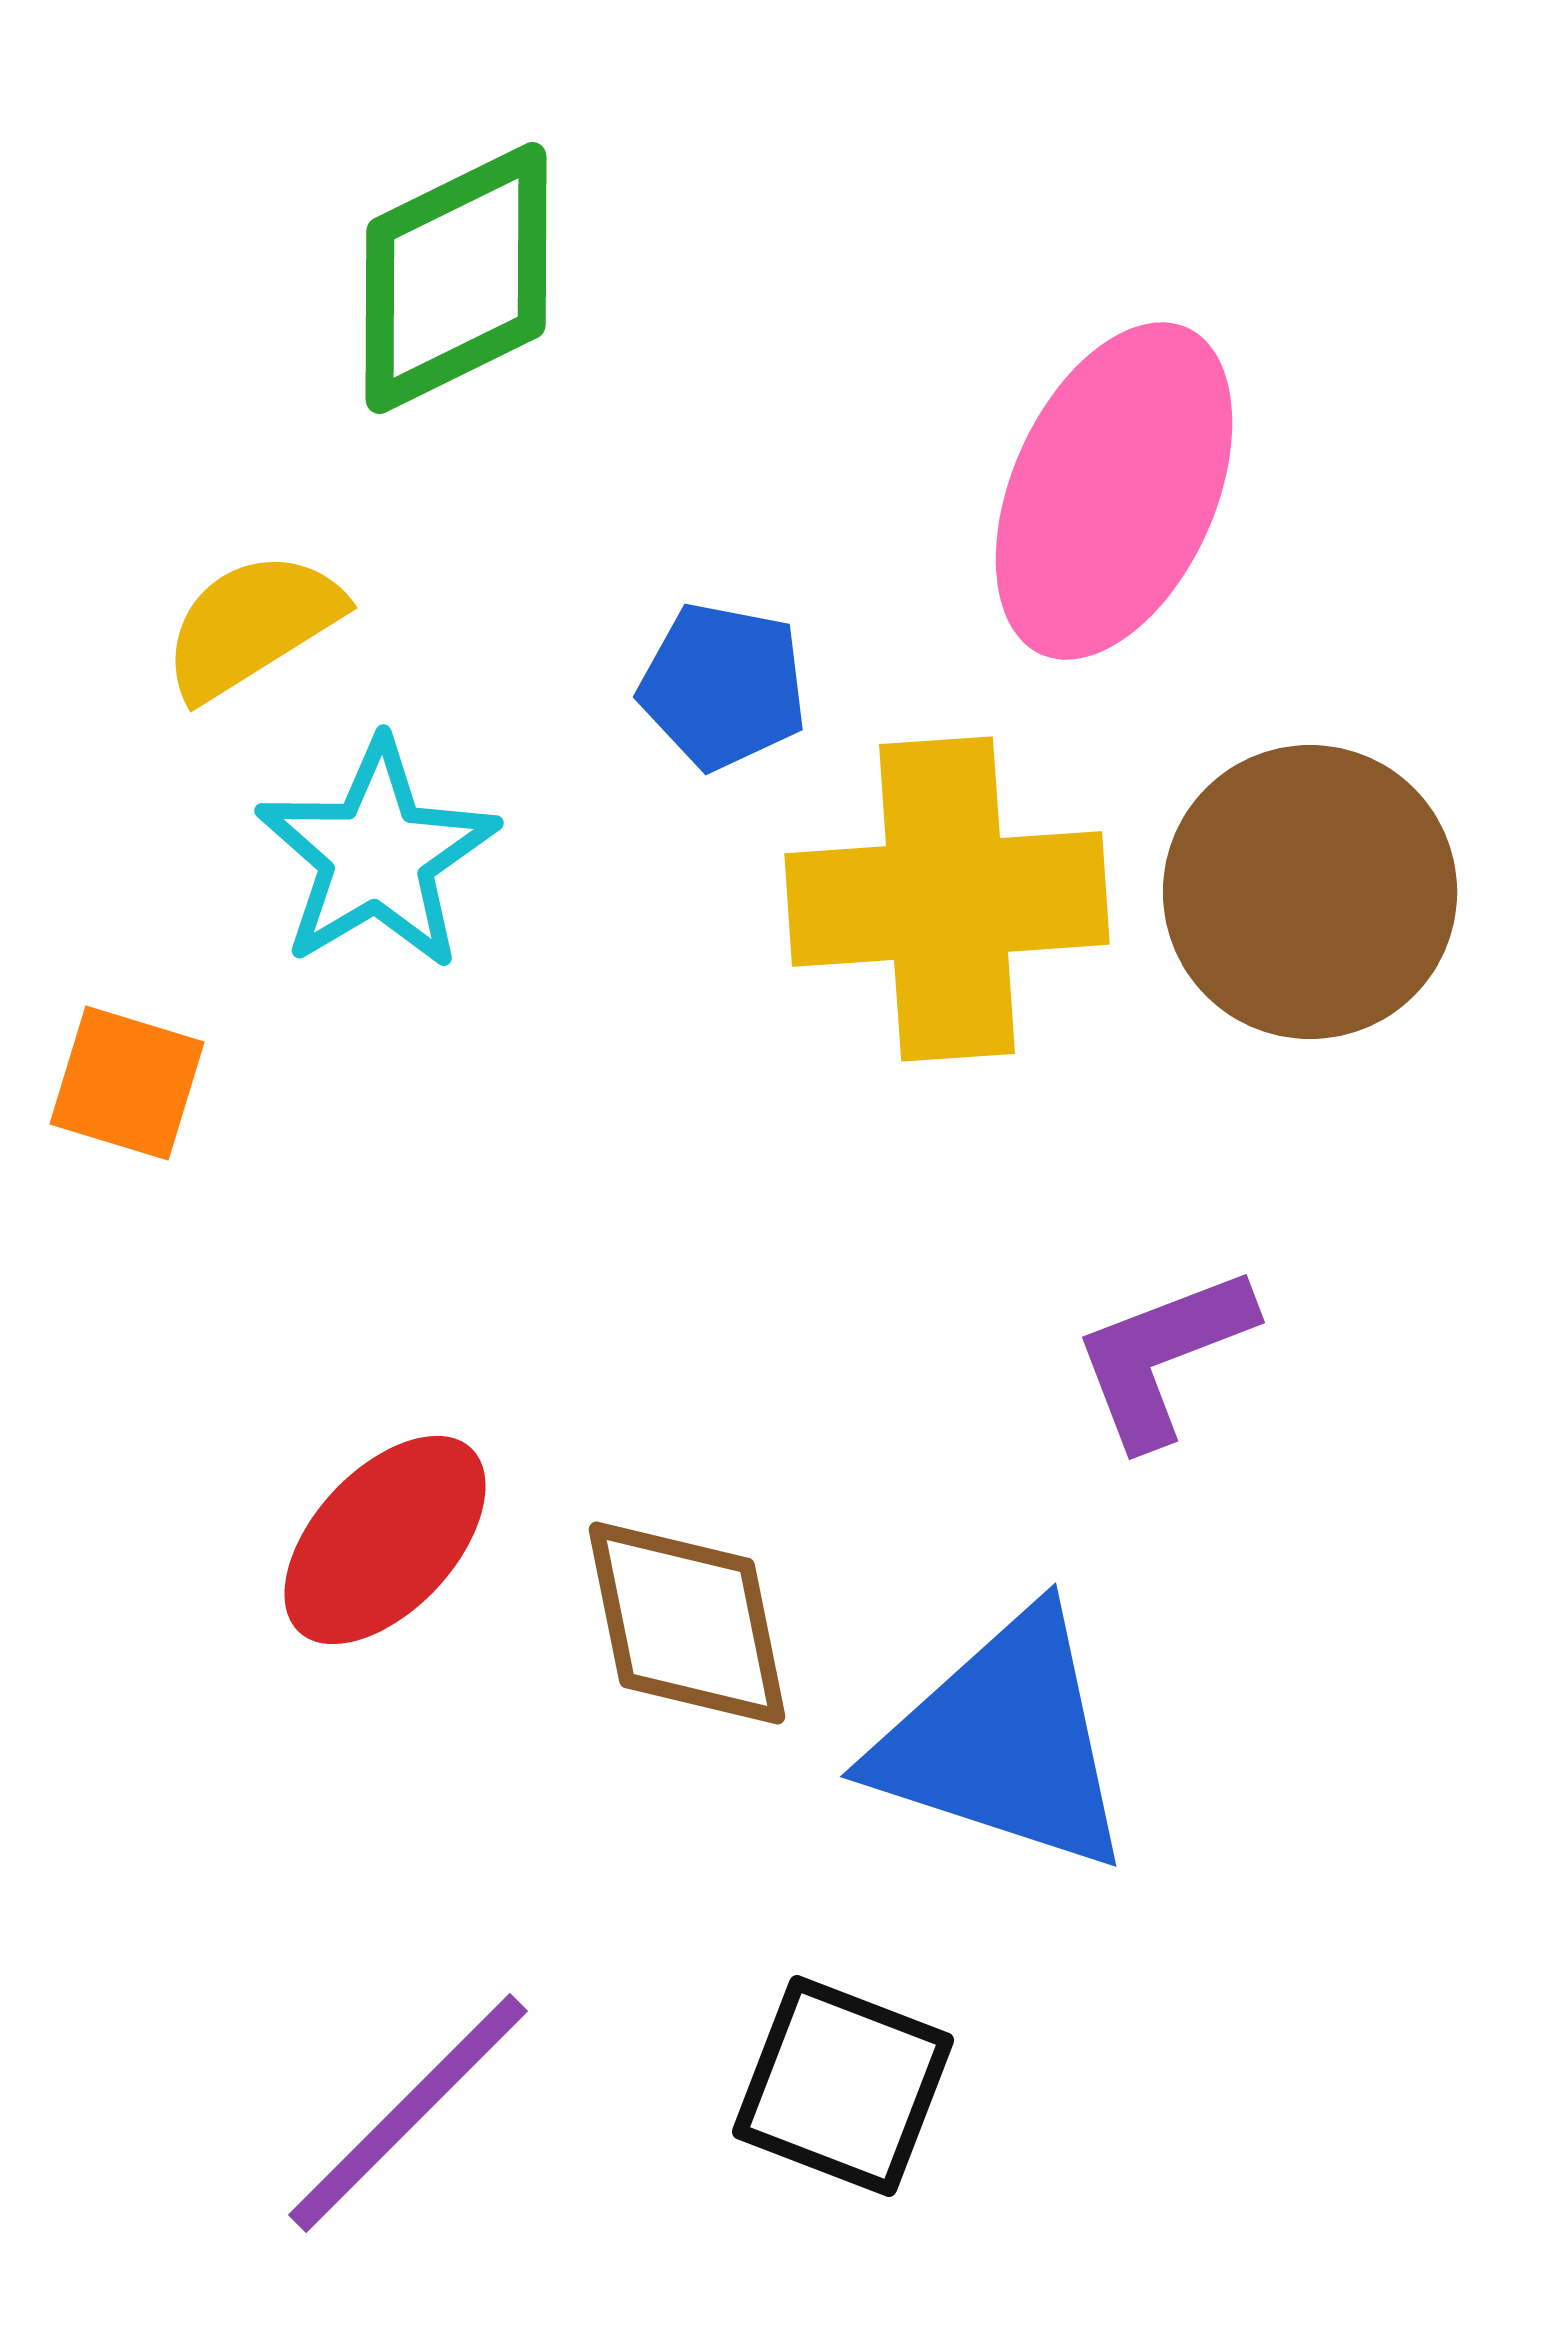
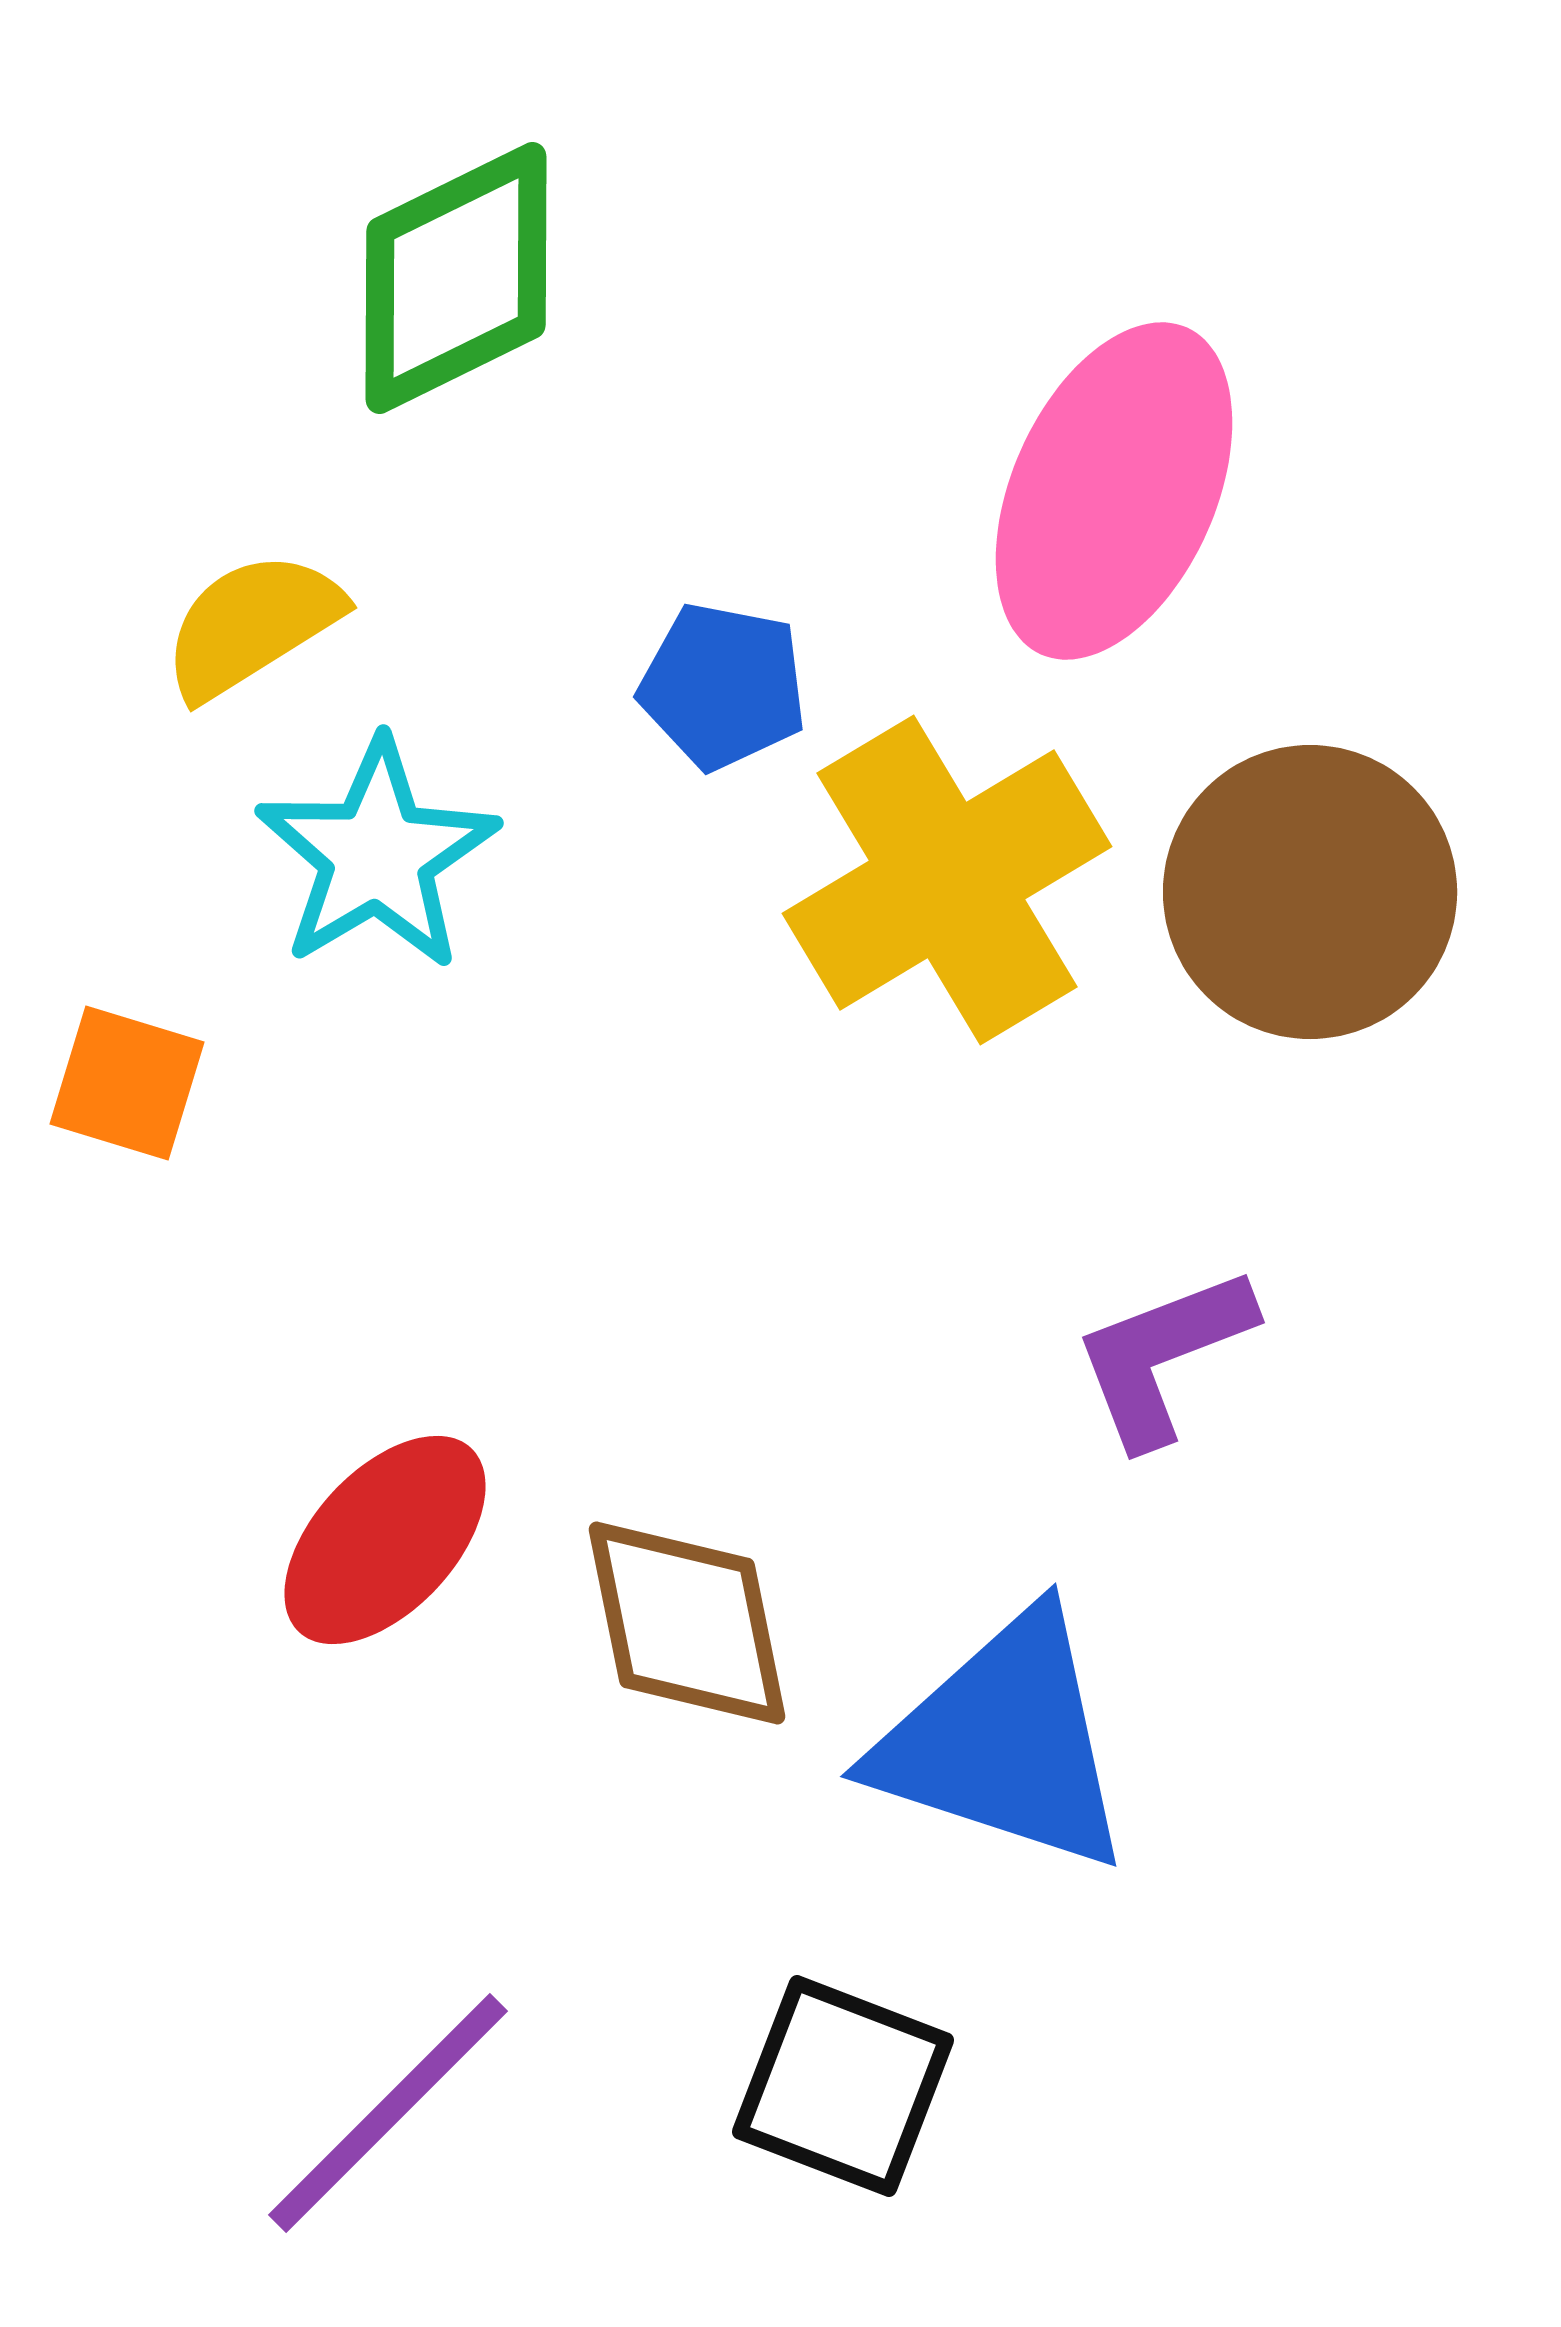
yellow cross: moved 19 px up; rotated 27 degrees counterclockwise
purple line: moved 20 px left
